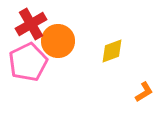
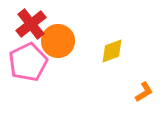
red cross: rotated 8 degrees counterclockwise
